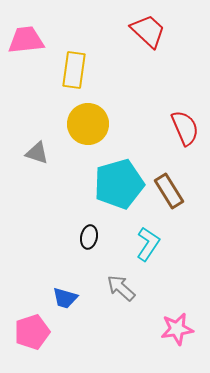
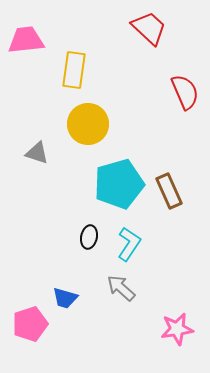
red trapezoid: moved 1 px right, 3 px up
red semicircle: moved 36 px up
brown rectangle: rotated 8 degrees clockwise
cyan L-shape: moved 19 px left
pink pentagon: moved 2 px left, 8 px up
